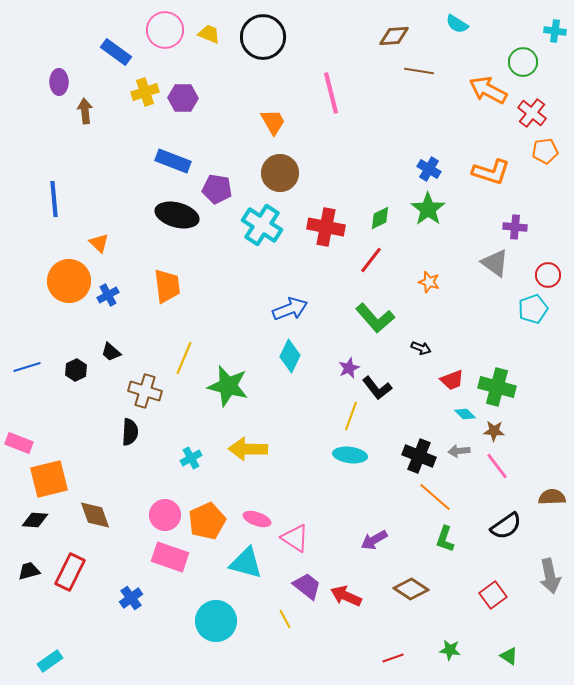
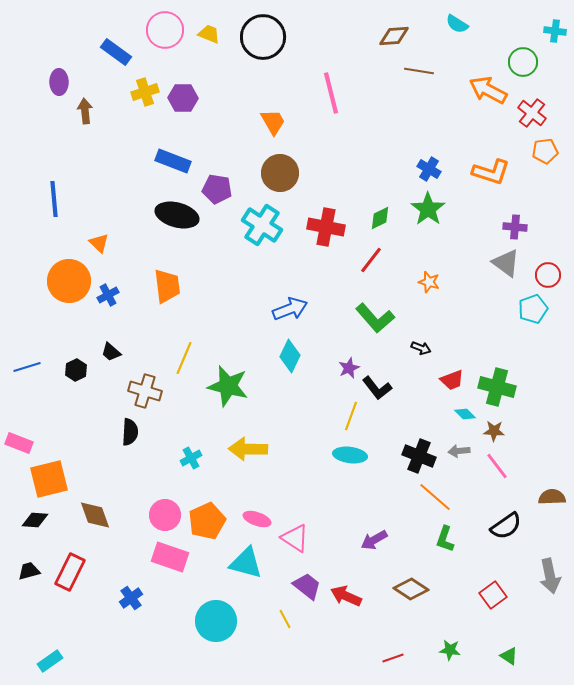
gray triangle at (495, 263): moved 11 px right
